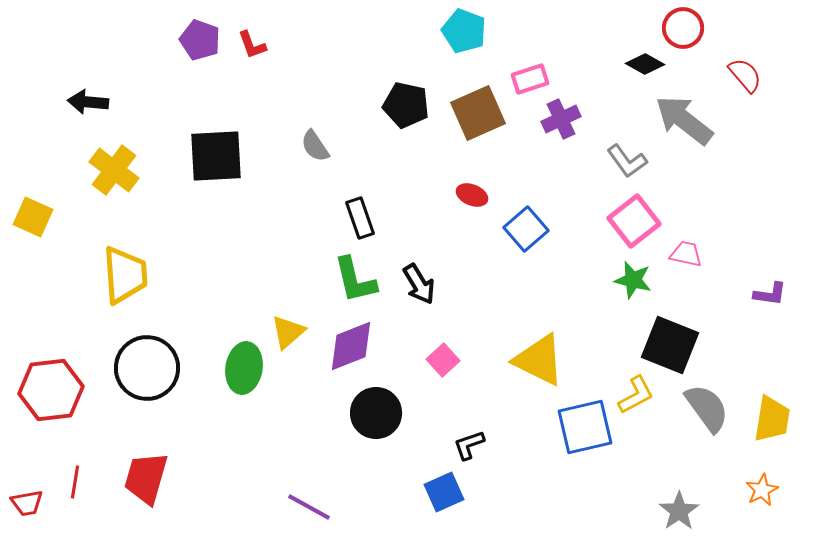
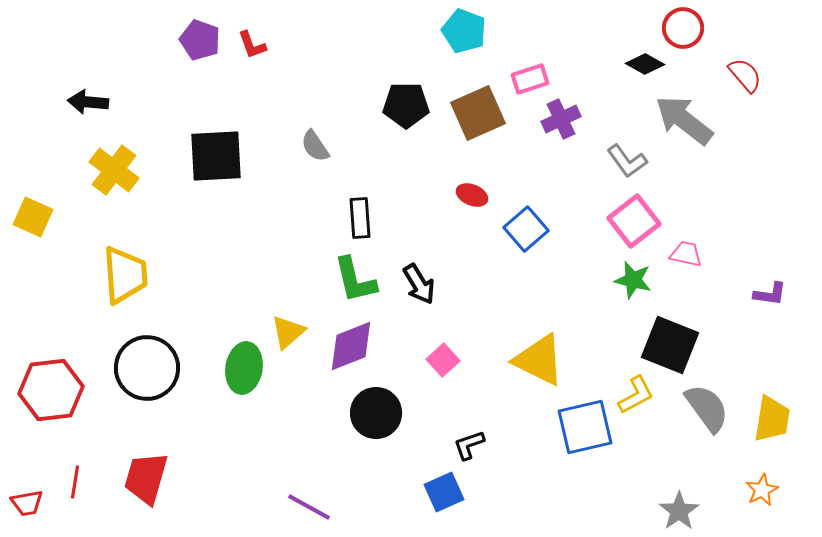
black pentagon at (406, 105): rotated 12 degrees counterclockwise
black rectangle at (360, 218): rotated 15 degrees clockwise
